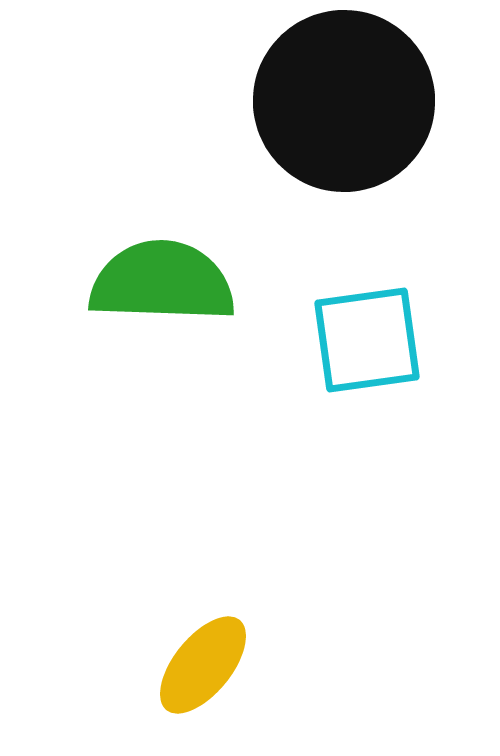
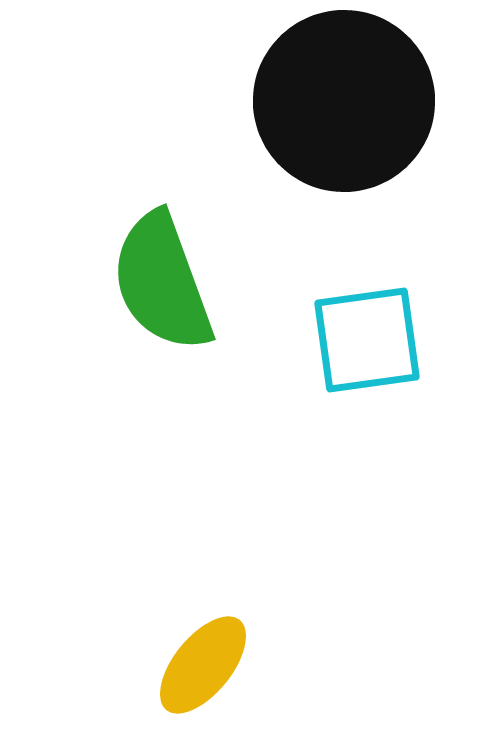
green semicircle: rotated 112 degrees counterclockwise
